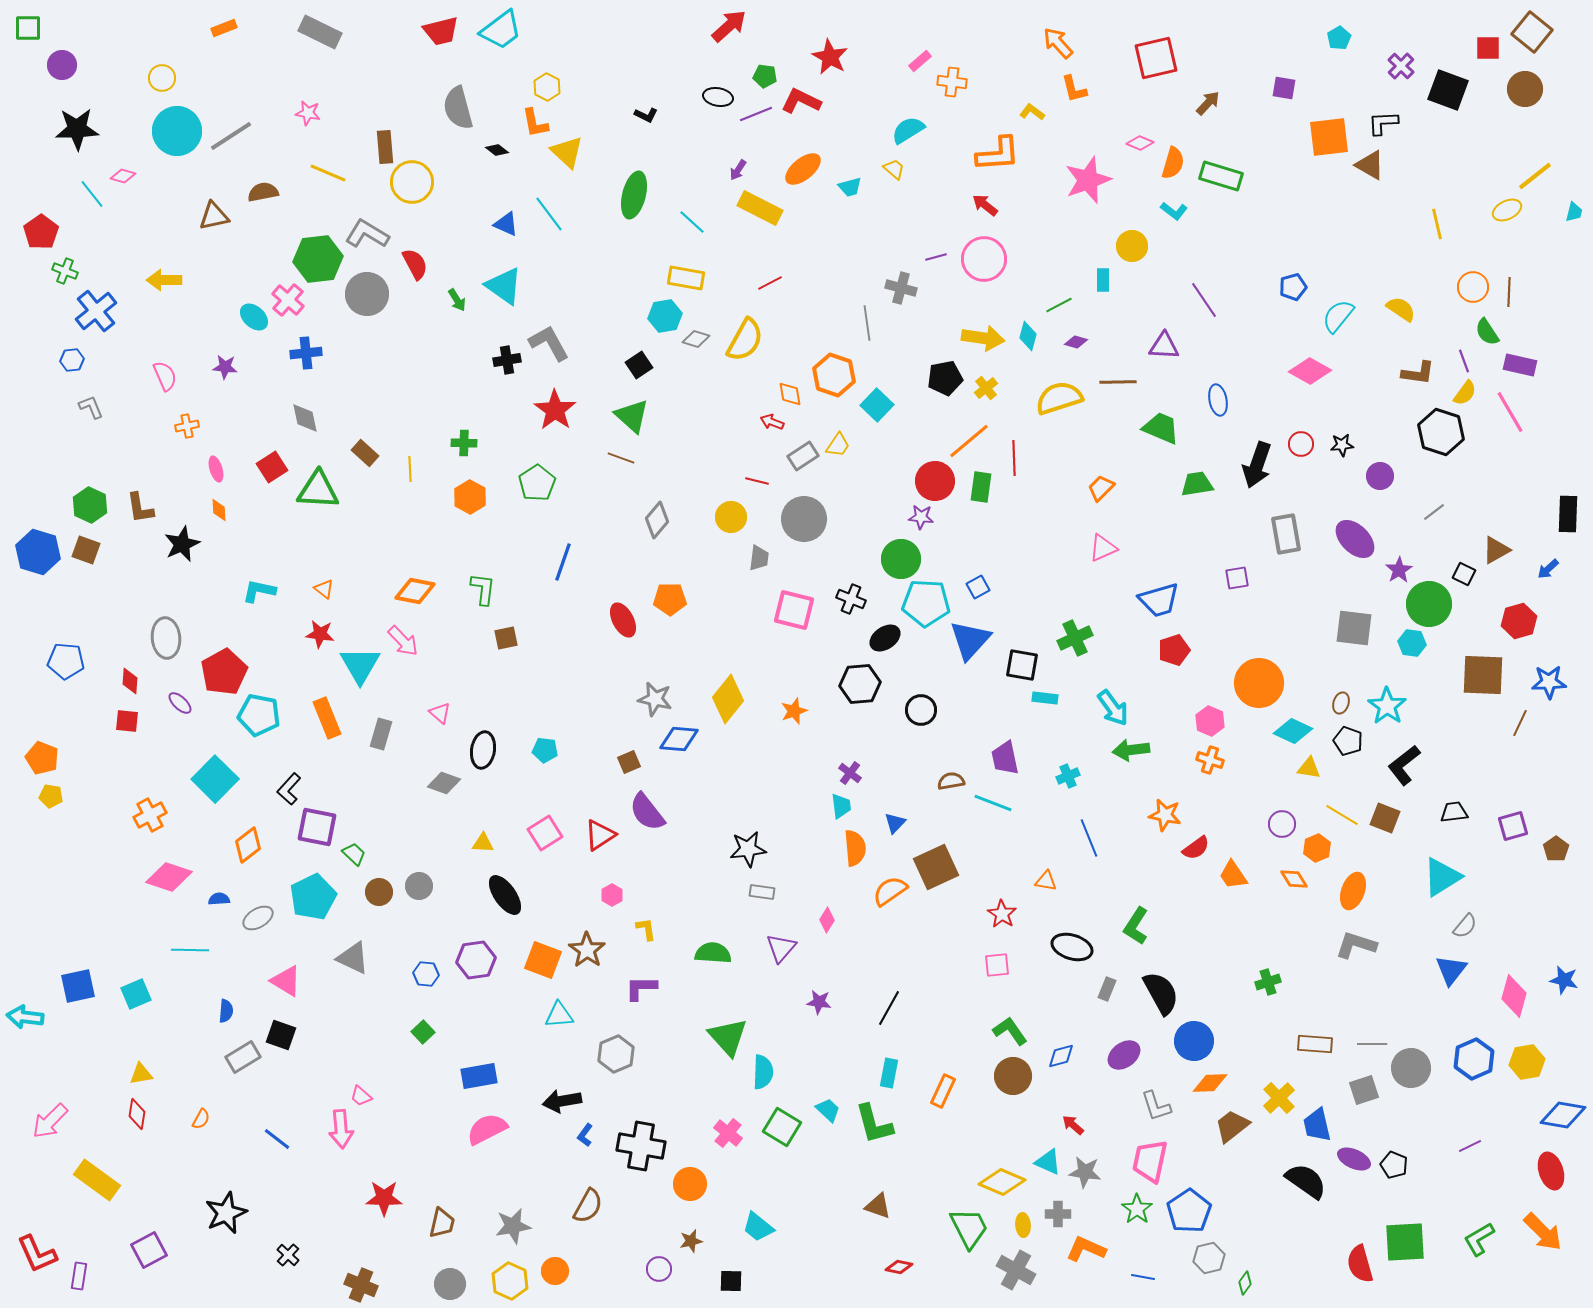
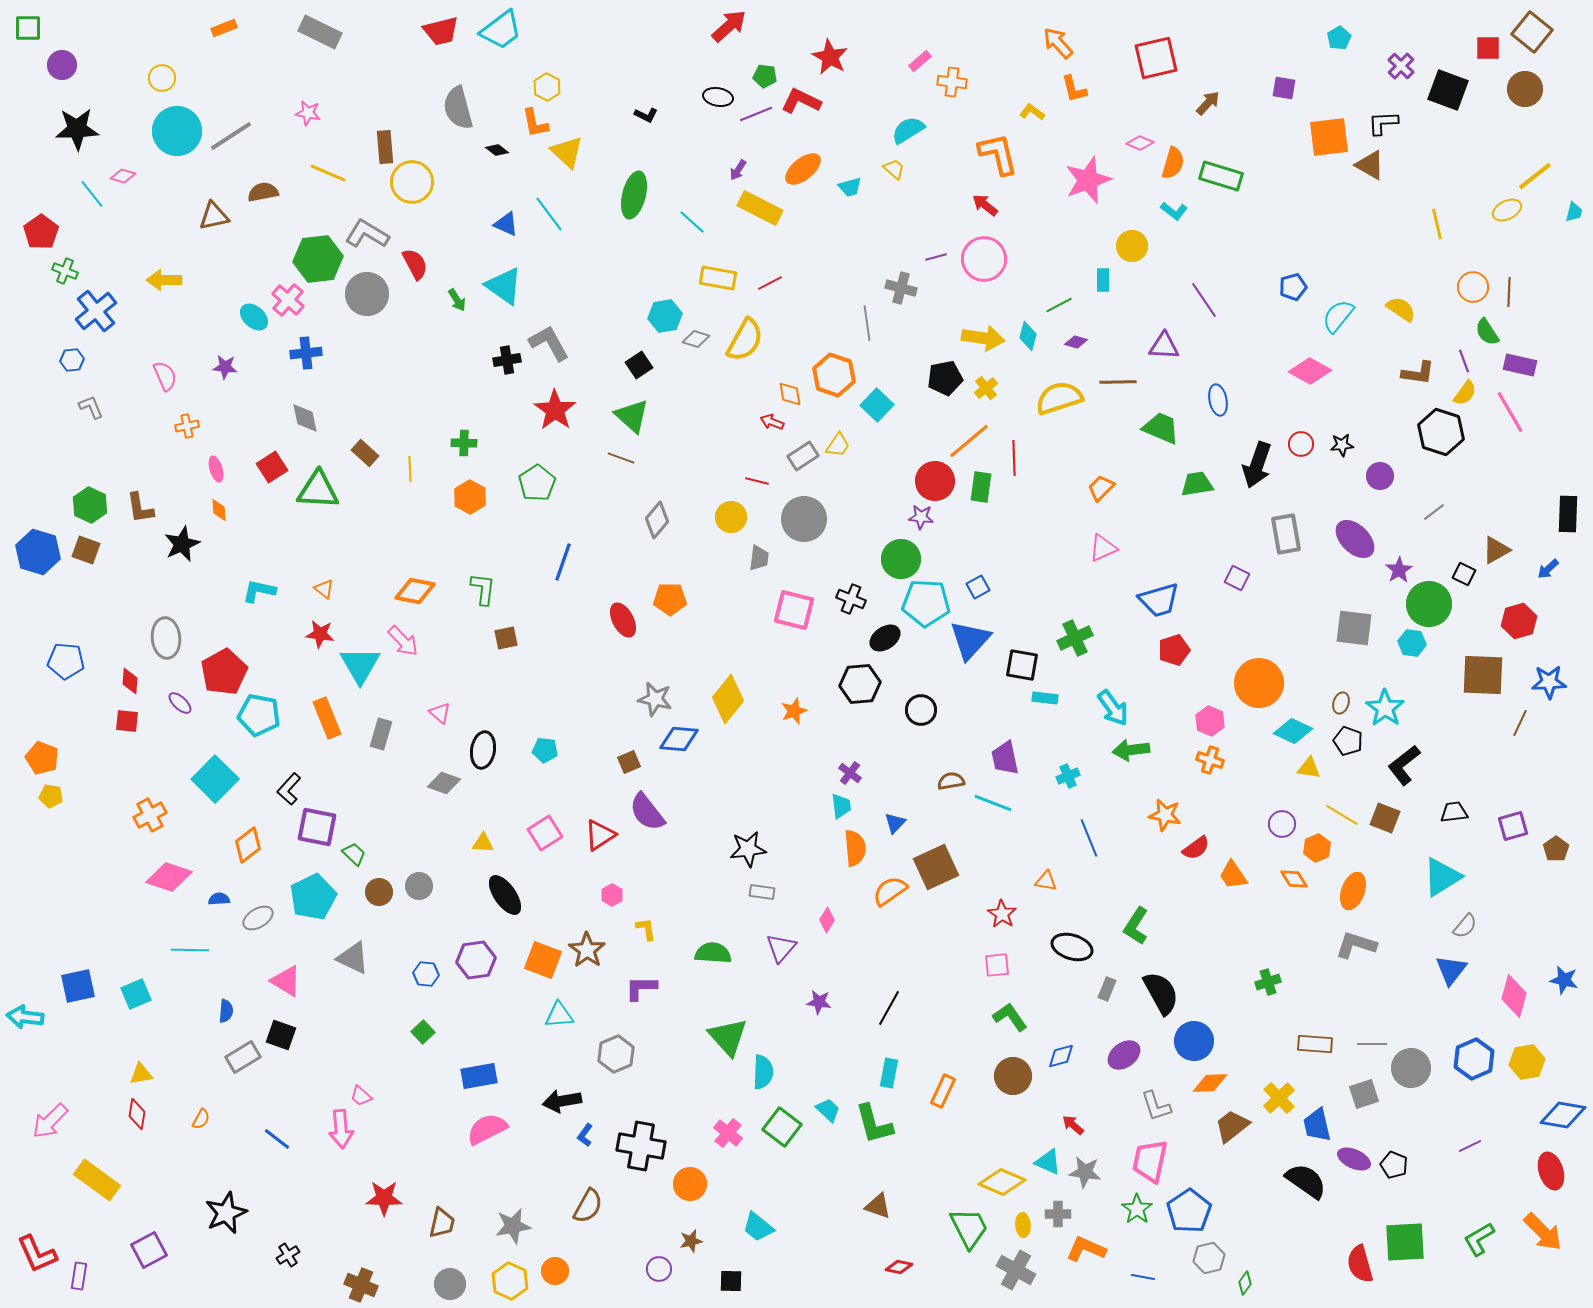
orange L-shape at (998, 154): rotated 99 degrees counterclockwise
yellow rectangle at (686, 278): moved 32 px right
purple square at (1237, 578): rotated 35 degrees clockwise
cyan star at (1387, 706): moved 2 px left, 2 px down
green L-shape at (1010, 1031): moved 14 px up
gray square at (1364, 1090): moved 4 px down
green square at (782, 1127): rotated 6 degrees clockwise
black cross at (288, 1255): rotated 15 degrees clockwise
